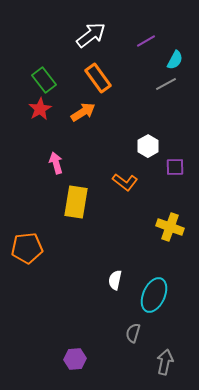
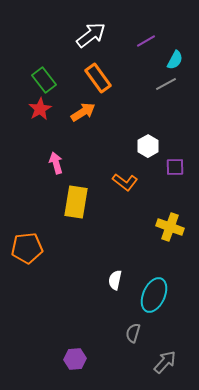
gray arrow: rotated 30 degrees clockwise
